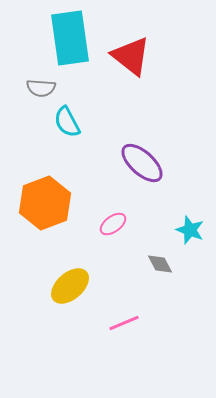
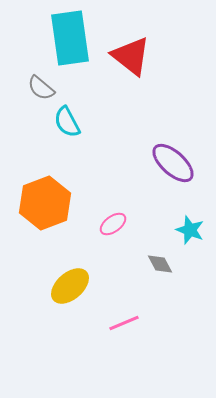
gray semicircle: rotated 36 degrees clockwise
purple ellipse: moved 31 px right
